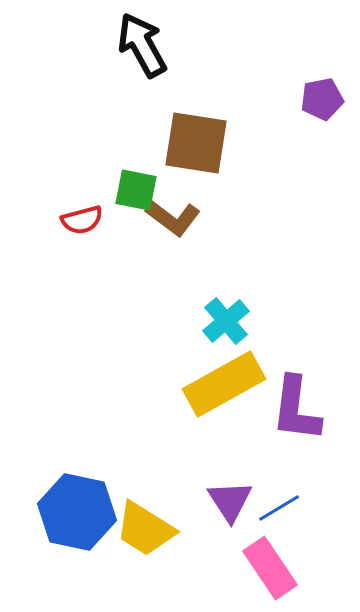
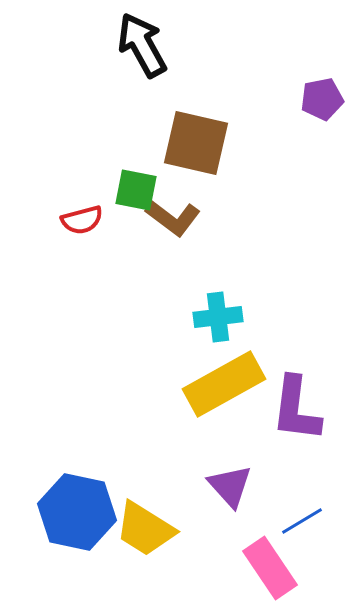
brown square: rotated 4 degrees clockwise
cyan cross: moved 8 px left, 4 px up; rotated 33 degrees clockwise
purple triangle: moved 15 px up; rotated 9 degrees counterclockwise
blue line: moved 23 px right, 13 px down
